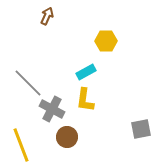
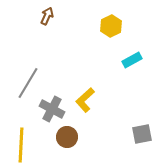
yellow hexagon: moved 5 px right, 15 px up; rotated 25 degrees counterclockwise
cyan rectangle: moved 46 px right, 12 px up
gray line: rotated 76 degrees clockwise
yellow L-shape: rotated 40 degrees clockwise
gray square: moved 1 px right, 5 px down
yellow line: rotated 24 degrees clockwise
